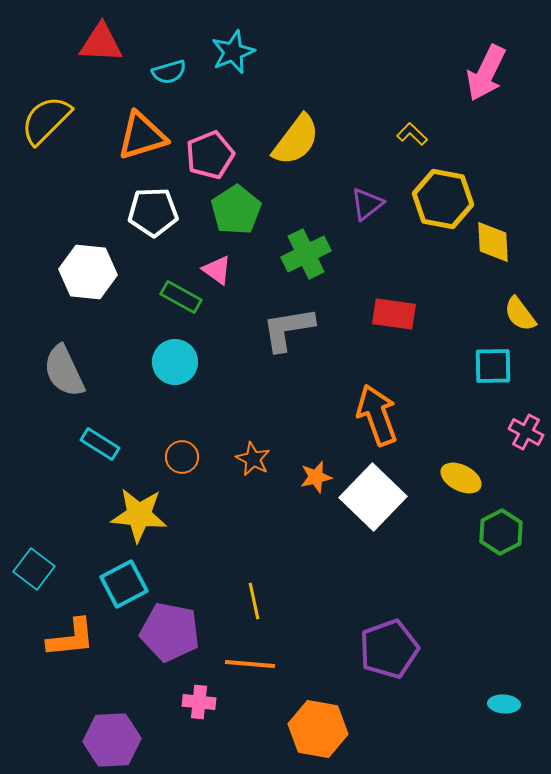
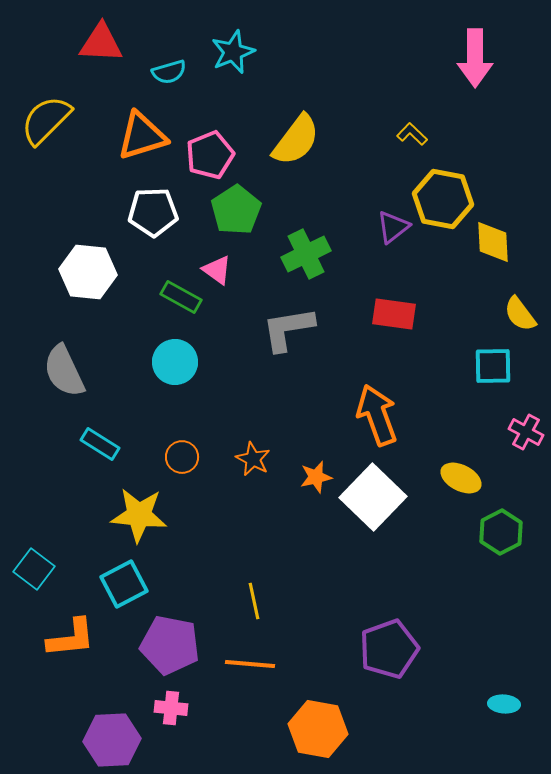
pink arrow at (486, 73): moved 11 px left, 15 px up; rotated 26 degrees counterclockwise
purple triangle at (367, 204): moved 26 px right, 23 px down
purple pentagon at (170, 632): moved 13 px down
pink cross at (199, 702): moved 28 px left, 6 px down
